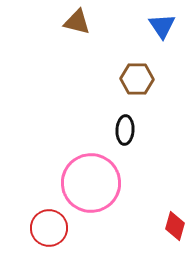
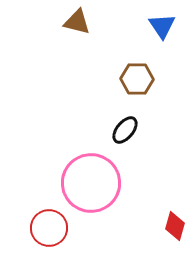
black ellipse: rotated 36 degrees clockwise
